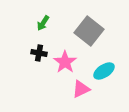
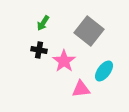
black cross: moved 3 px up
pink star: moved 1 px left, 1 px up
cyan ellipse: rotated 20 degrees counterclockwise
pink triangle: rotated 18 degrees clockwise
